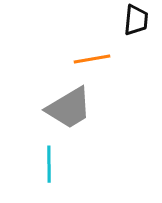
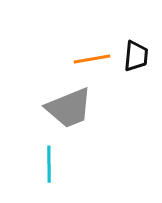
black trapezoid: moved 36 px down
gray trapezoid: rotated 9 degrees clockwise
